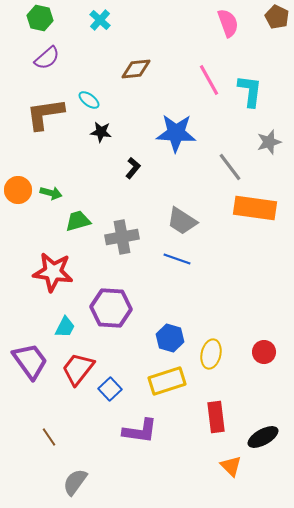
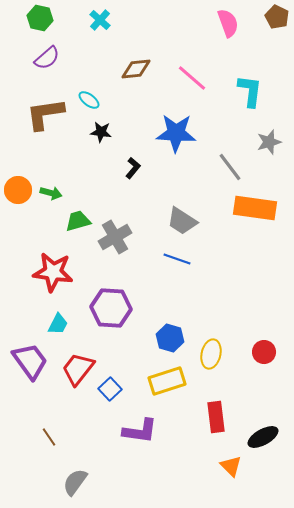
pink line: moved 17 px left, 2 px up; rotated 20 degrees counterclockwise
gray cross: moved 7 px left; rotated 20 degrees counterclockwise
cyan trapezoid: moved 7 px left, 3 px up
